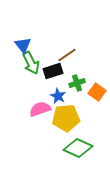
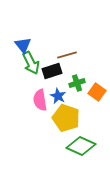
brown line: rotated 18 degrees clockwise
black rectangle: moved 1 px left
pink semicircle: moved 9 px up; rotated 80 degrees counterclockwise
yellow pentagon: rotated 24 degrees clockwise
green diamond: moved 3 px right, 2 px up
